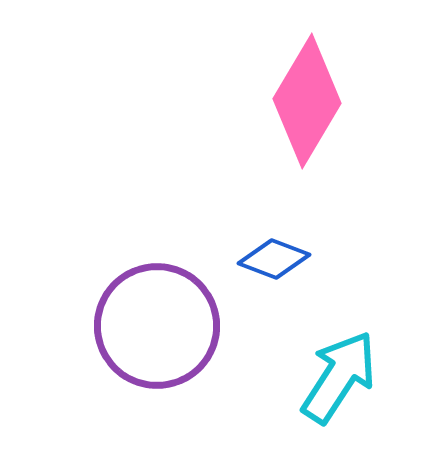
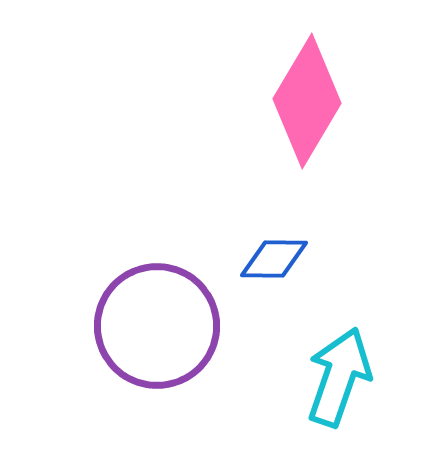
blue diamond: rotated 20 degrees counterclockwise
cyan arrow: rotated 14 degrees counterclockwise
